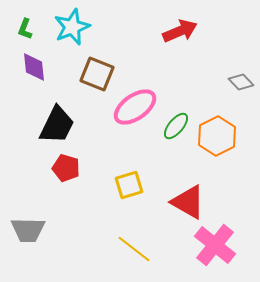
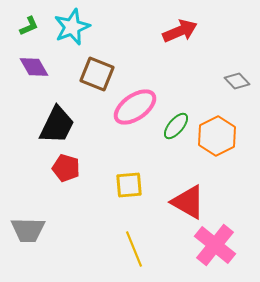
green L-shape: moved 4 px right, 3 px up; rotated 135 degrees counterclockwise
purple diamond: rotated 24 degrees counterclockwise
gray diamond: moved 4 px left, 1 px up
yellow square: rotated 12 degrees clockwise
yellow line: rotated 30 degrees clockwise
